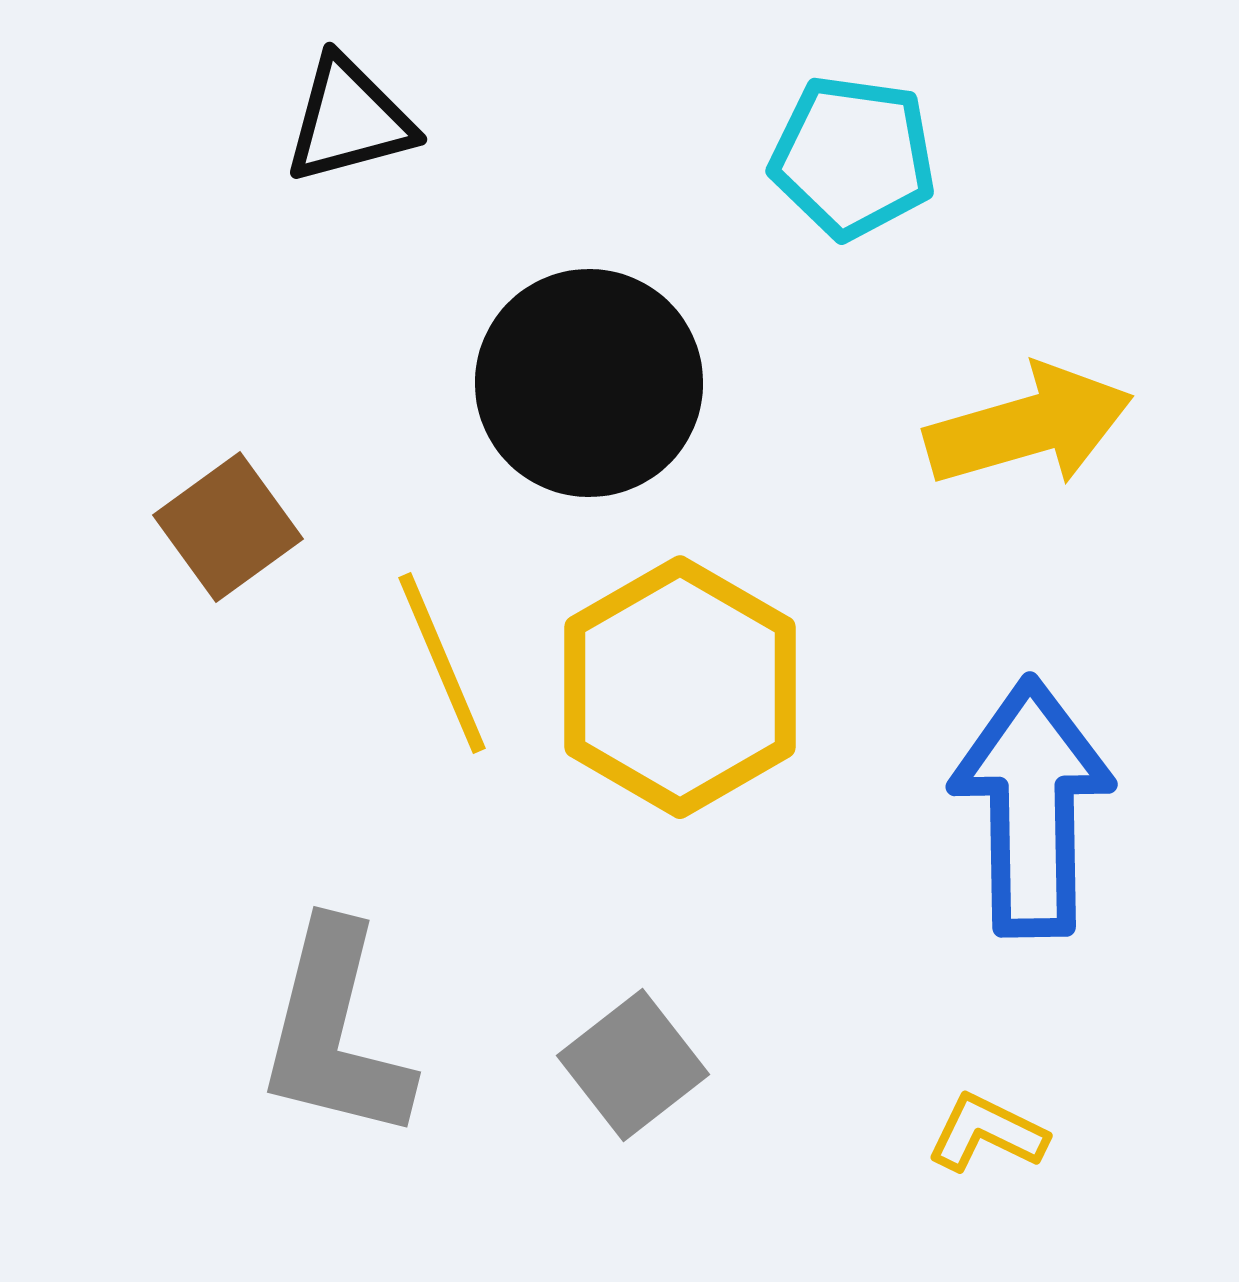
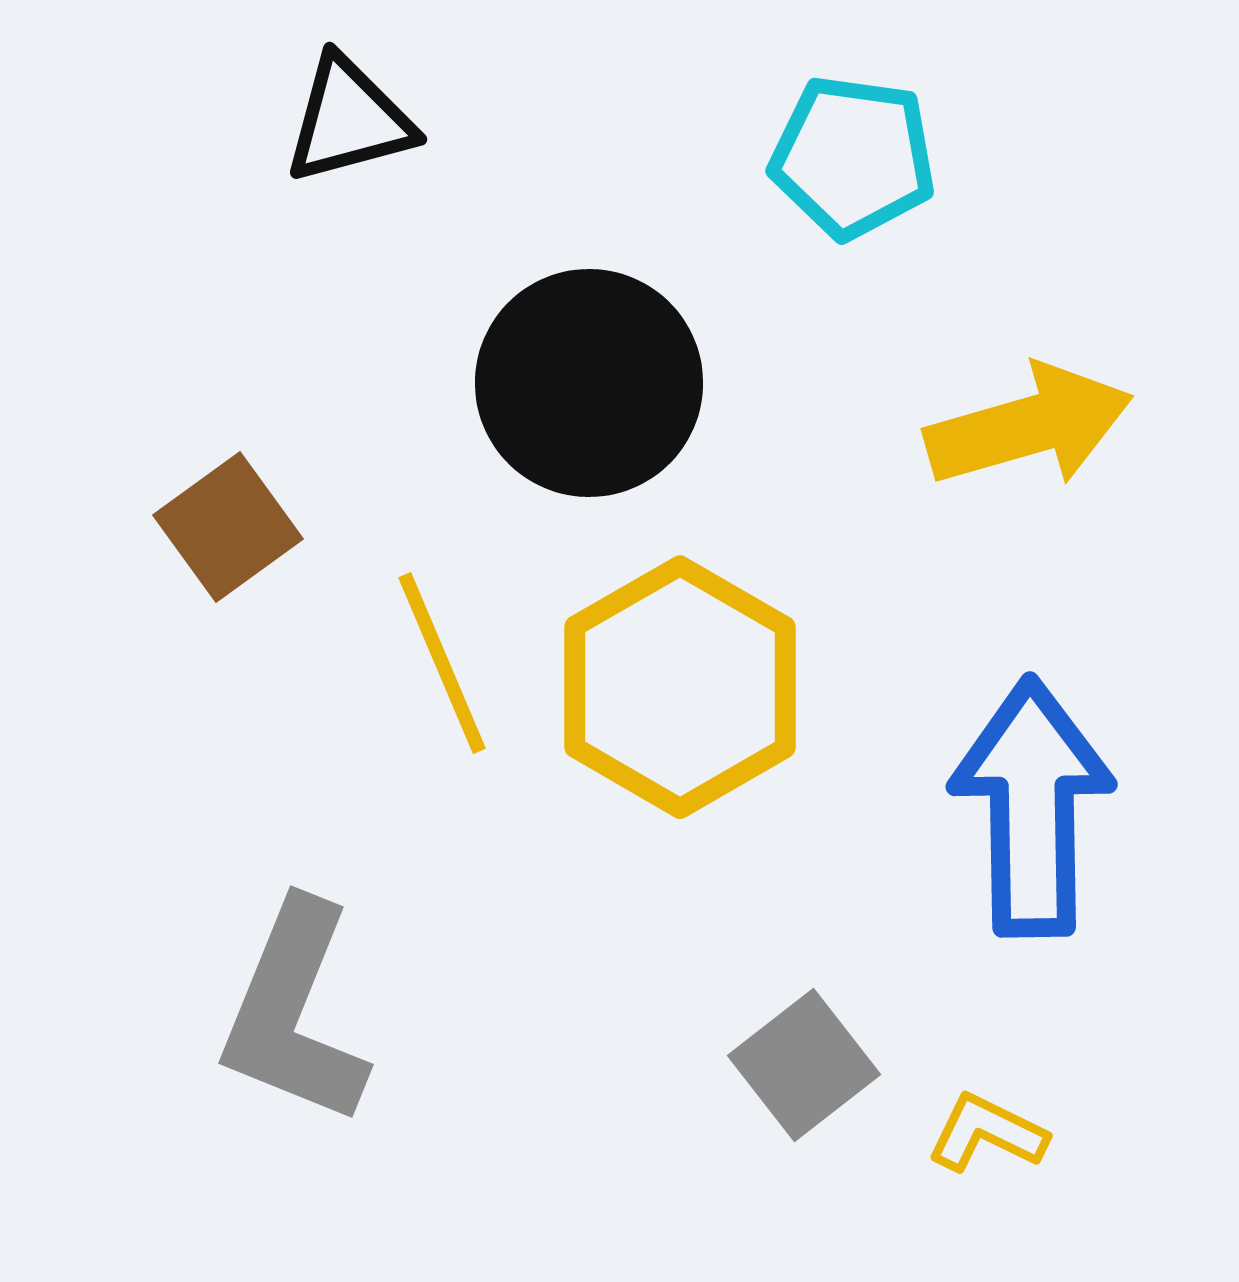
gray L-shape: moved 41 px left, 19 px up; rotated 8 degrees clockwise
gray square: moved 171 px right
